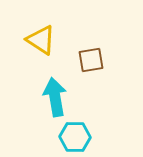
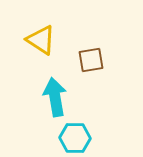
cyan hexagon: moved 1 px down
